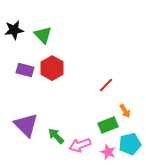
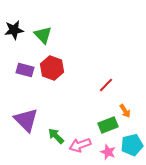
red hexagon: rotated 10 degrees counterclockwise
purple triangle: moved 5 px up
cyan pentagon: moved 2 px right, 1 px down
